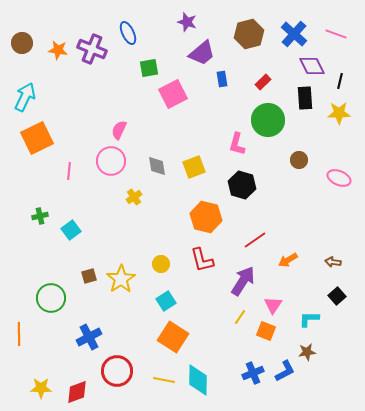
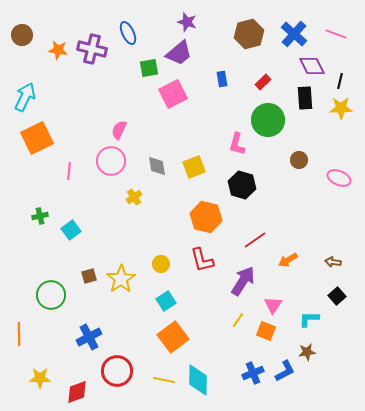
brown circle at (22, 43): moved 8 px up
purple cross at (92, 49): rotated 8 degrees counterclockwise
purple trapezoid at (202, 53): moved 23 px left
yellow star at (339, 113): moved 2 px right, 5 px up
green circle at (51, 298): moved 3 px up
yellow line at (240, 317): moved 2 px left, 3 px down
orange square at (173, 337): rotated 20 degrees clockwise
yellow star at (41, 388): moved 1 px left, 10 px up
